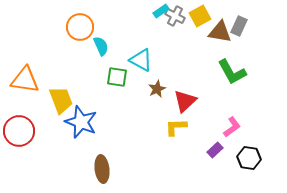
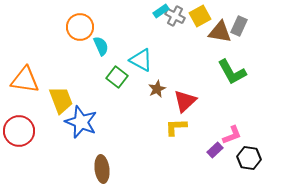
green square: rotated 30 degrees clockwise
pink L-shape: moved 8 px down; rotated 15 degrees clockwise
